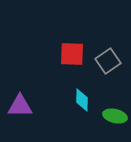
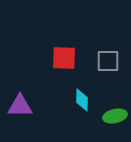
red square: moved 8 px left, 4 px down
gray square: rotated 35 degrees clockwise
green ellipse: rotated 25 degrees counterclockwise
